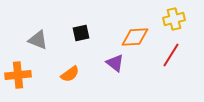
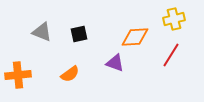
black square: moved 2 px left, 1 px down
gray triangle: moved 4 px right, 8 px up
purple triangle: rotated 18 degrees counterclockwise
